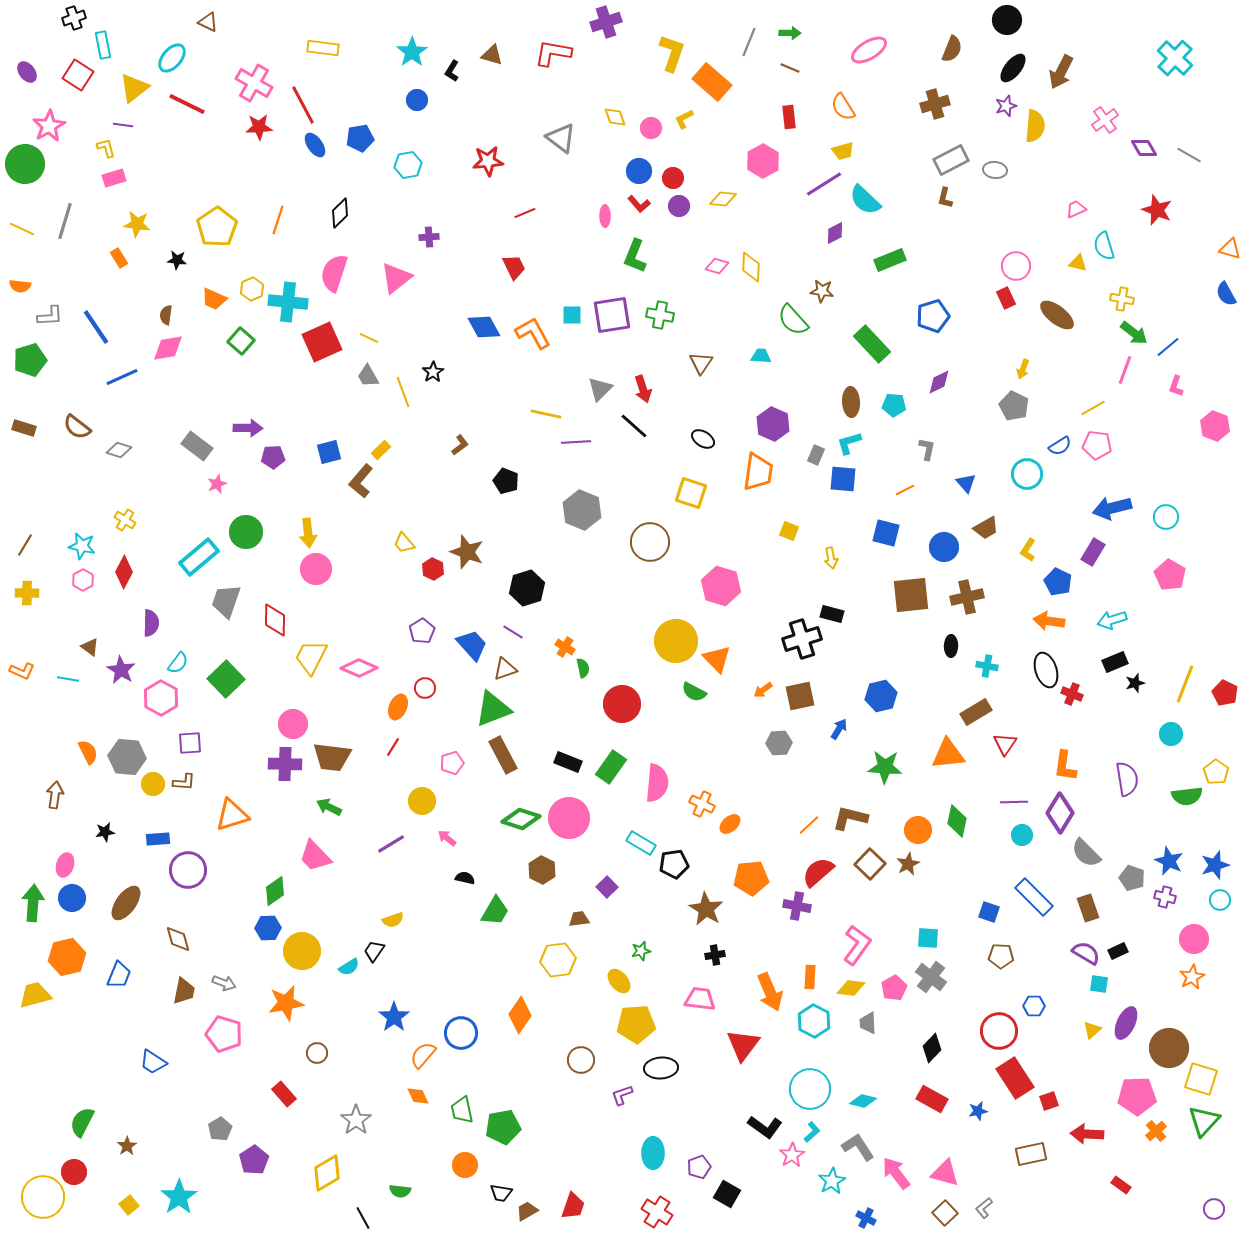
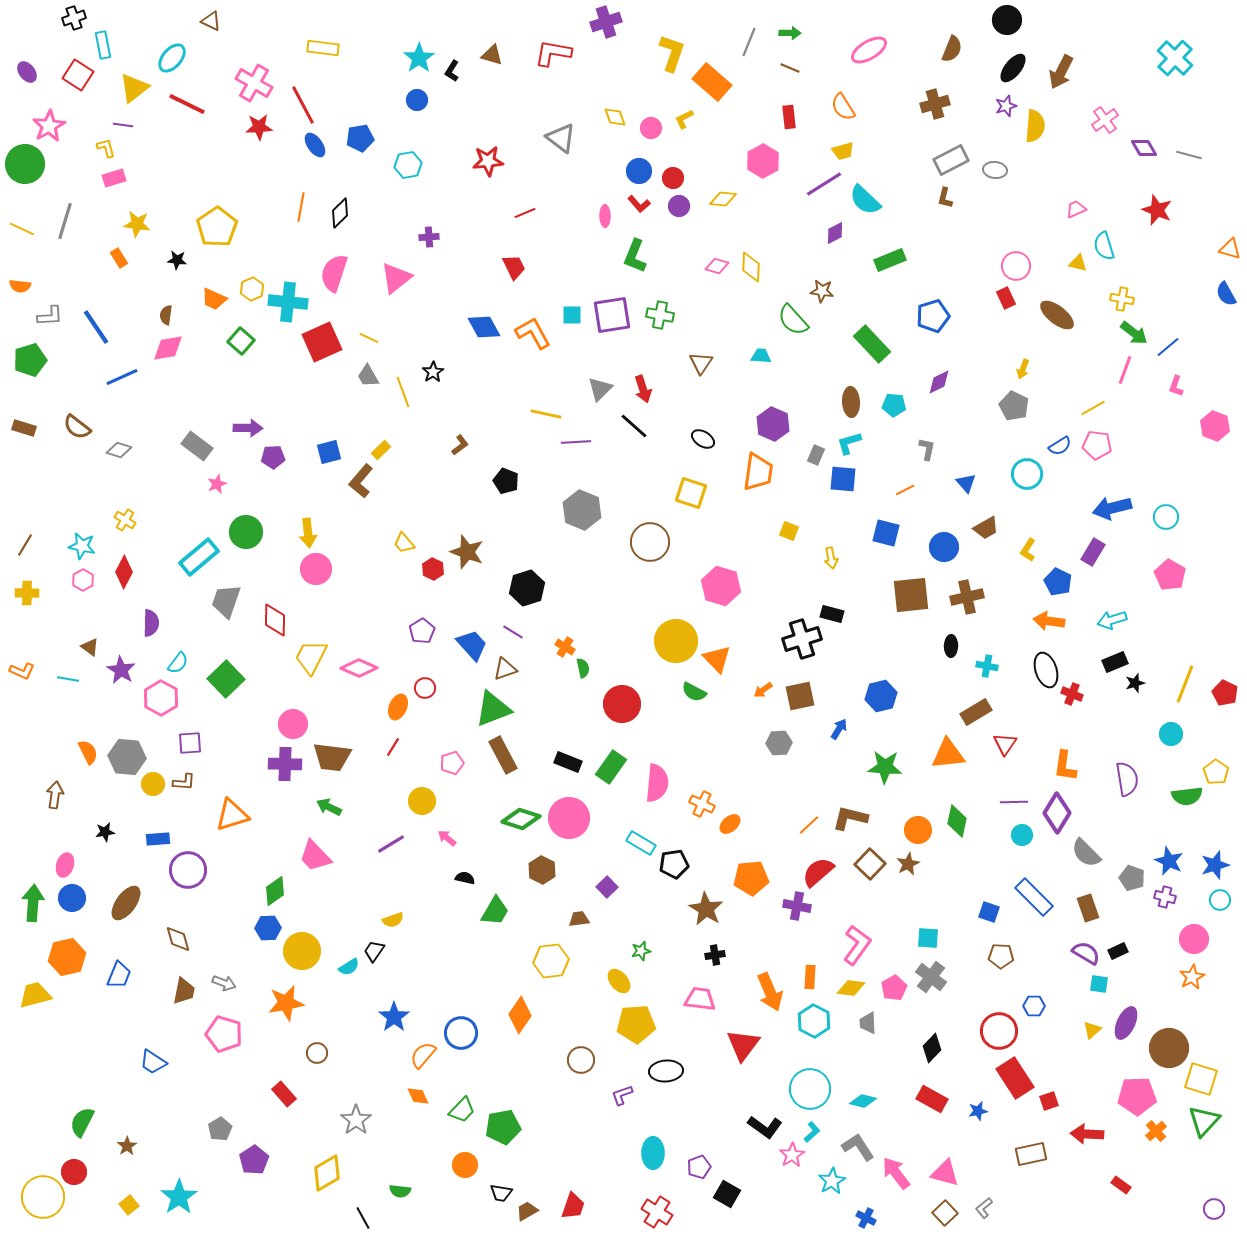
brown triangle at (208, 22): moved 3 px right, 1 px up
cyan star at (412, 52): moved 7 px right, 6 px down
gray line at (1189, 155): rotated 15 degrees counterclockwise
orange line at (278, 220): moved 23 px right, 13 px up; rotated 8 degrees counterclockwise
purple diamond at (1060, 813): moved 3 px left
yellow hexagon at (558, 960): moved 7 px left, 1 px down
black ellipse at (661, 1068): moved 5 px right, 3 px down
green trapezoid at (462, 1110): rotated 124 degrees counterclockwise
